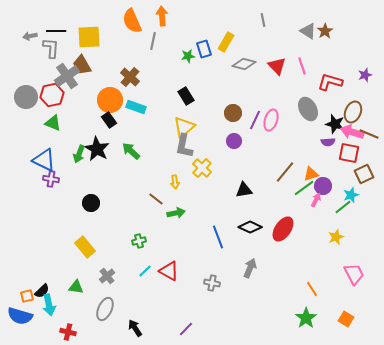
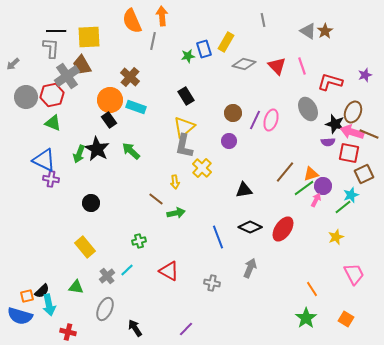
gray arrow at (30, 36): moved 17 px left, 28 px down; rotated 32 degrees counterclockwise
purple circle at (234, 141): moved 5 px left
cyan line at (145, 271): moved 18 px left, 1 px up
